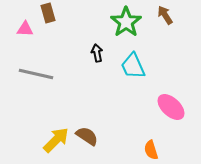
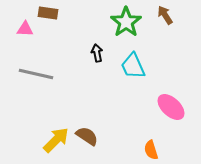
brown rectangle: rotated 66 degrees counterclockwise
